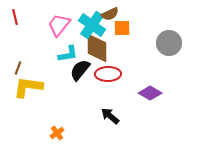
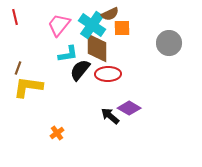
purple diamond: moved 21 px left, 15 px down
